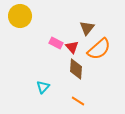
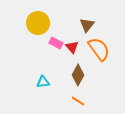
yellow circle: moved 18 px right, 7 px down
brown triangle: moved 3 px up
orange semicircle: rotated 85 degrees counterclockwise
brown diamond: moved 2 px right, 6 px down; rotated 25 degrees clockwise
cyan triangle: moved 5 px up; rotated 40 degrees clockwise
